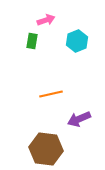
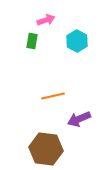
cyan hexagon: rotated 10 degrees counterclockwise
orange line: moved 2 px right, 2 px down
